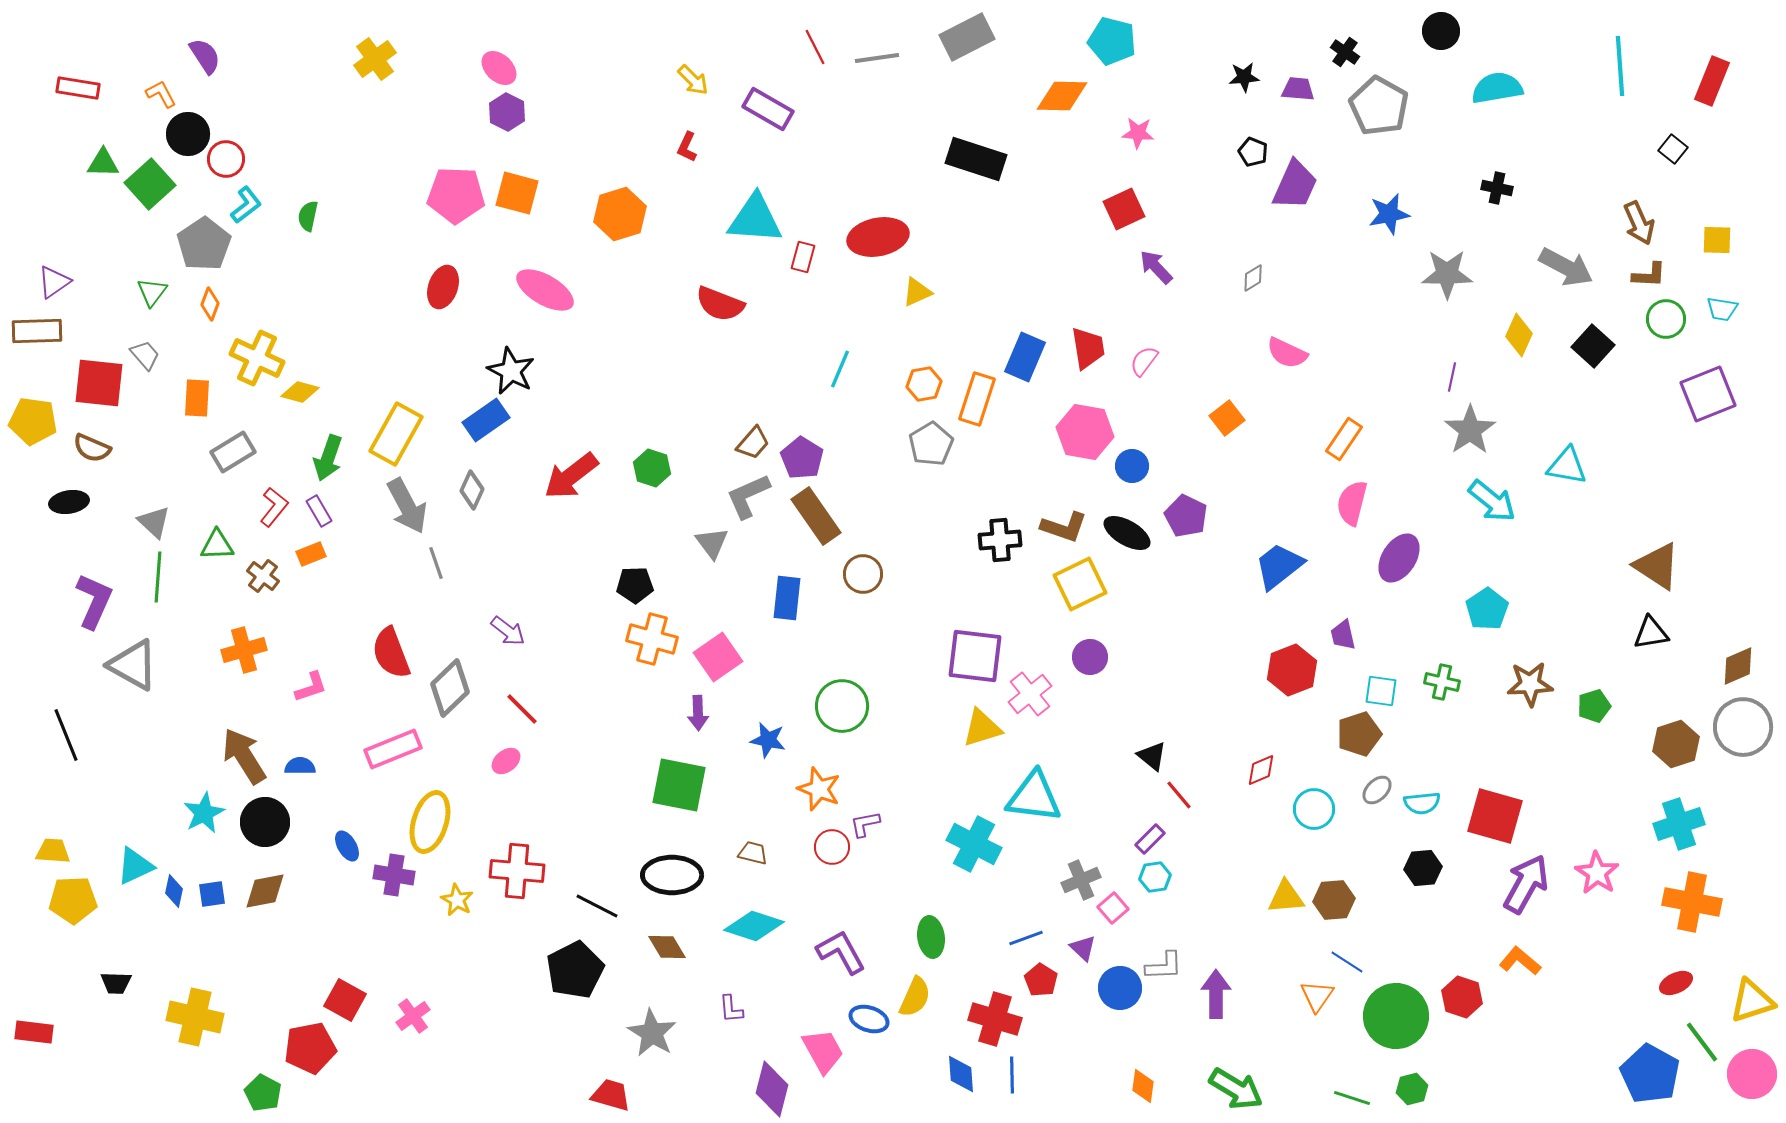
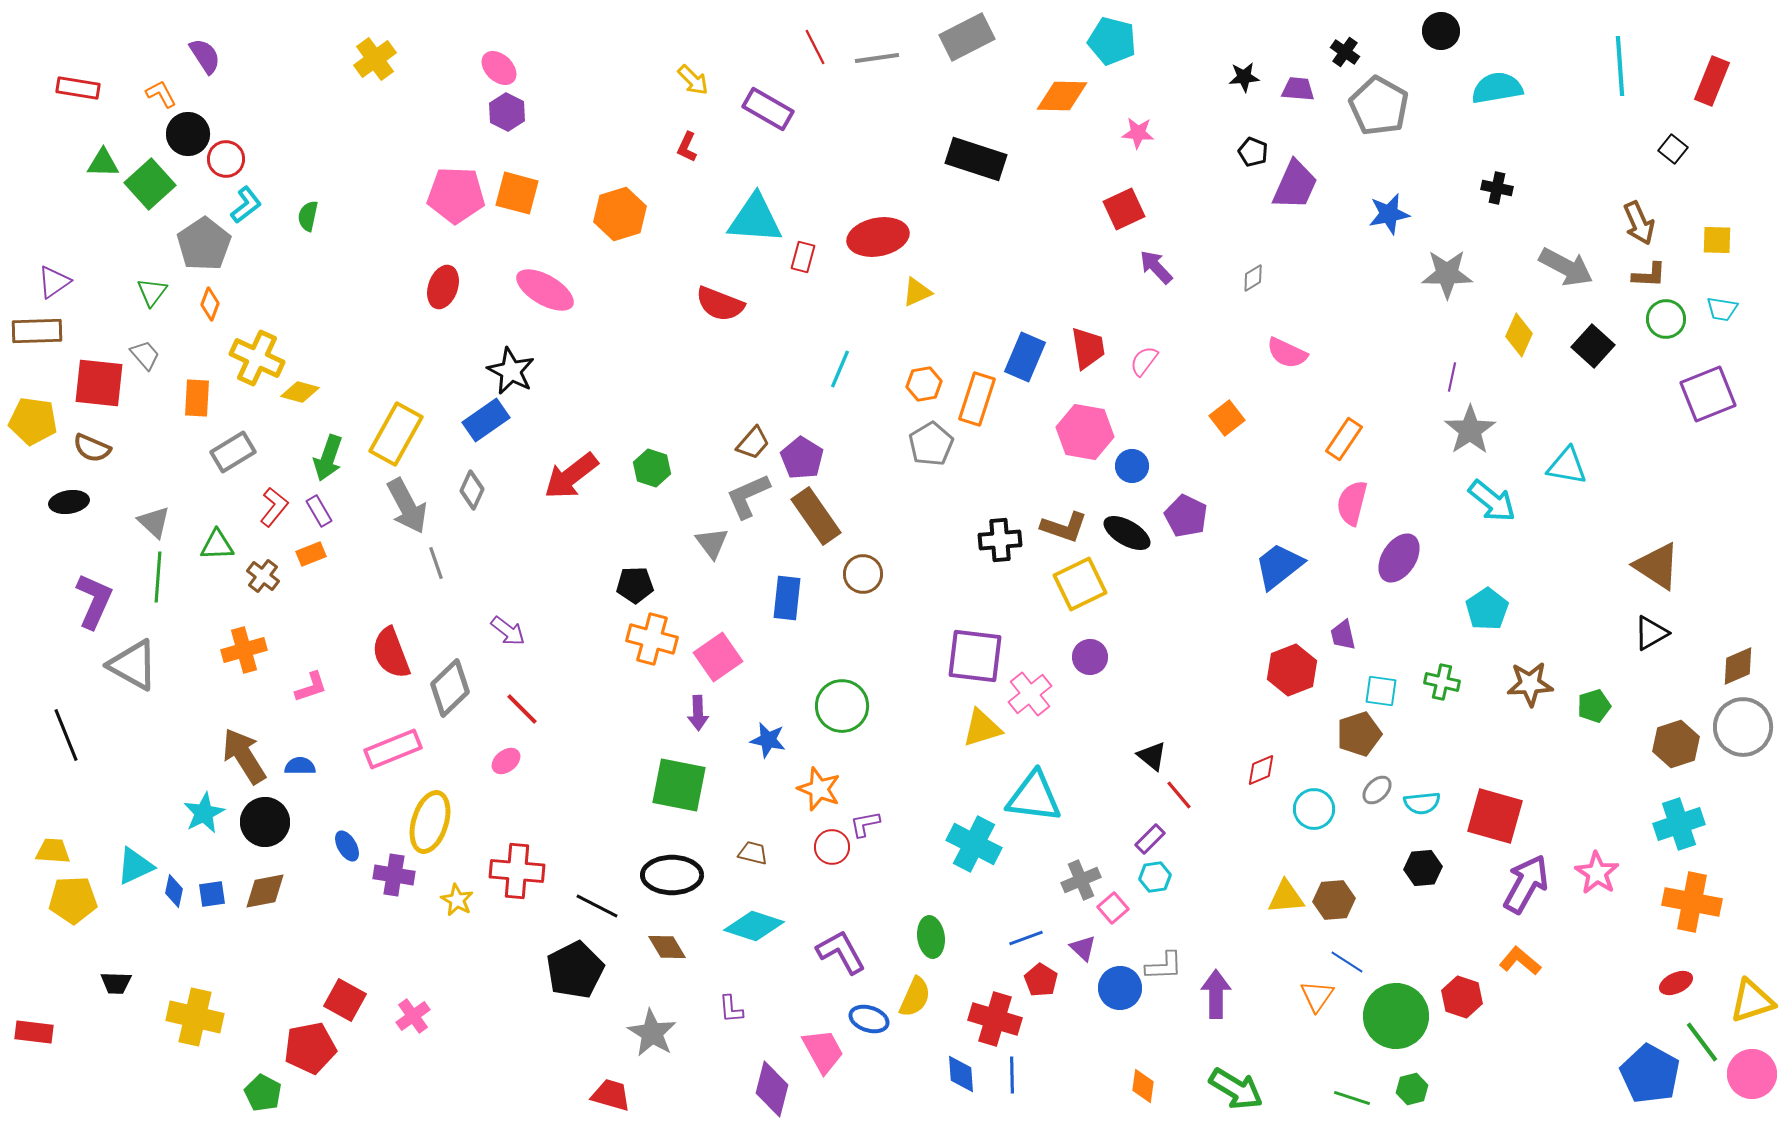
black triangle at (1651, 633): rotated 21 degrees counterclockwise
